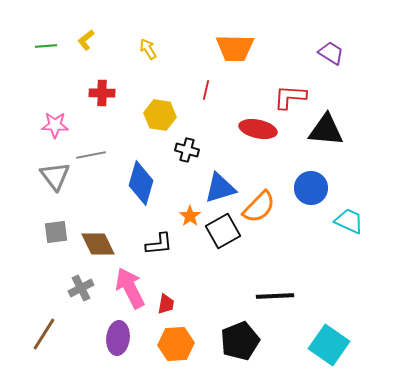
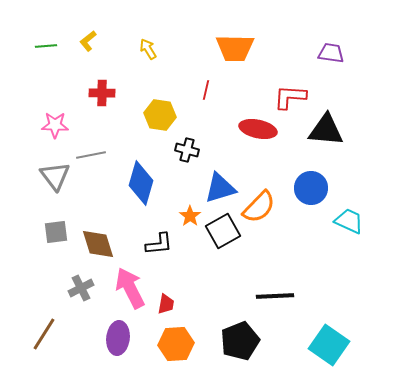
yellow L-shape: moved 2 px right, 1 px down
purple trapezoid: rotated 24 degrees counterclockwise
brown diamond: rotated 9 degrees clockwise
